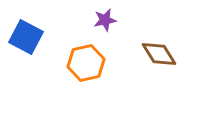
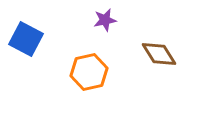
blue square: moved 2 px down
orange hexagon: moved 3 px right, 9 px down
